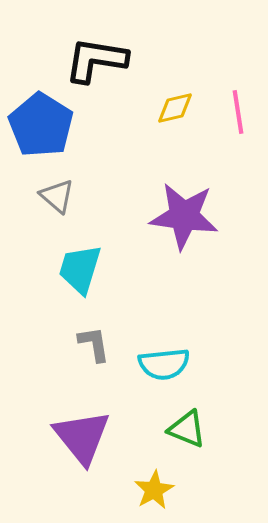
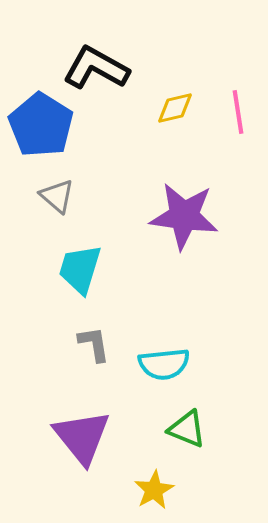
black L-shape: moved 8 px down; rotated 20 degrees clockwise
